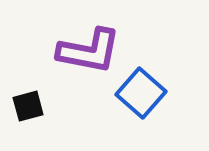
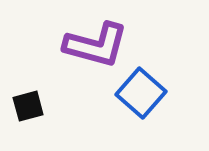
purple L-shape: moved 7 px right, 6 px up; rotated 4 degrees clockwise
